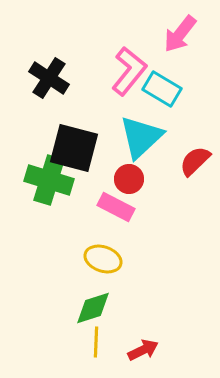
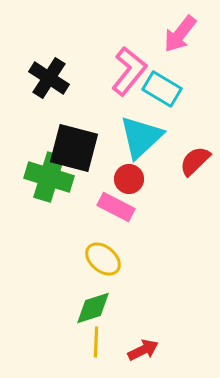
green cross: moved 3 px up
yellow ellipse: rotated 21 degrees clockwise
